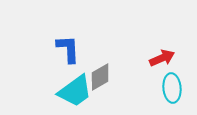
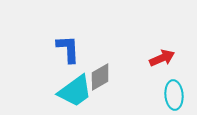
cyan ellipse: moved 2 px right, 7 px down
